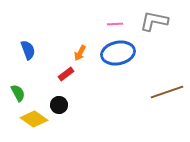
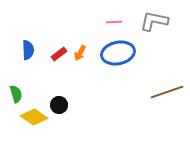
pink line: moved 1 px left, 2 px up
blue semicircle: rotated 18 degrees clockwise
red rectangle: moved 7 px left, 20 px up
green semicircle: moved 2 px left, 1 px down; rotated 12 degrees clockwise
yellow diamond: moved 2 px up
